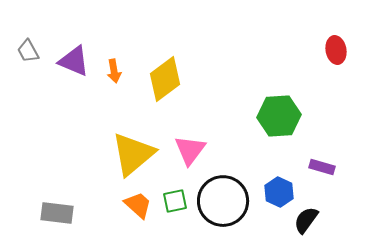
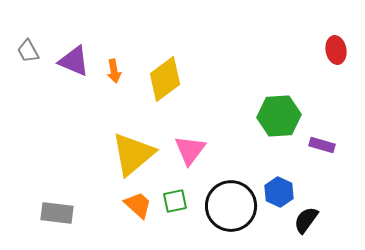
purple rectangle: moved 22 px up
black circle: moved 8 px right, 5 px down
